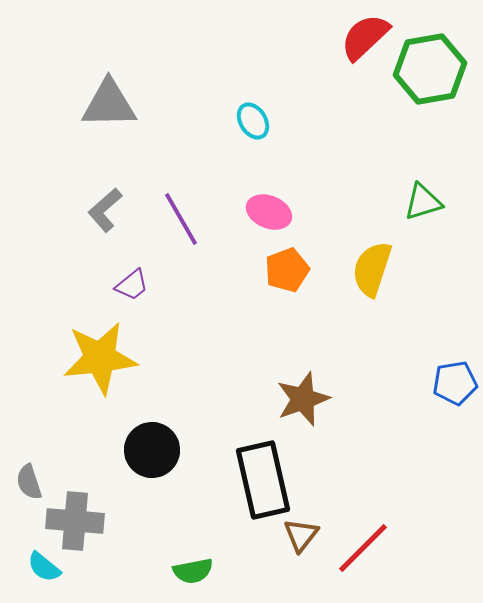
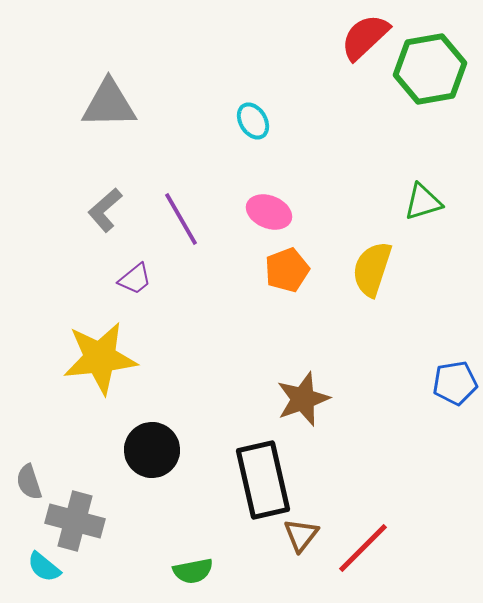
purple trapezoid: moved 3 px right, 6 px up
gray cross: rotated 10 degrees clockwise
